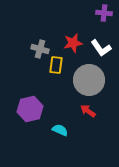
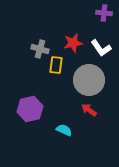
red arrow: moved 1 px right, 1 px up
cyan semicircle: moved 4 px right
